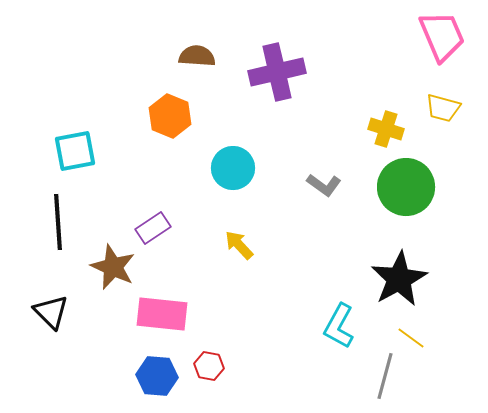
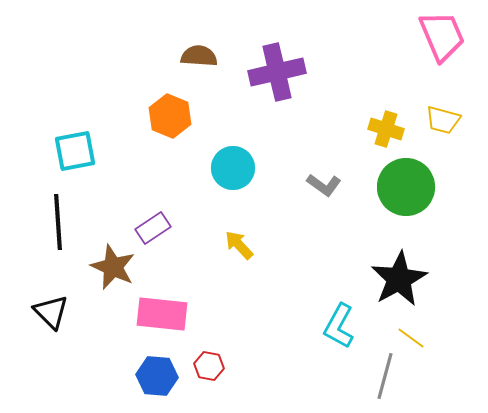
brown semicircle: moved 2 px right
yellow trapezoid: moved 12 px down
